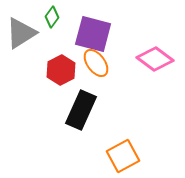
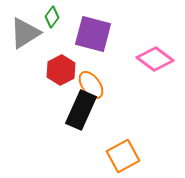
gray triangle: moved 4 px right
orange ellipse: moved 5 px left, 22 px down
